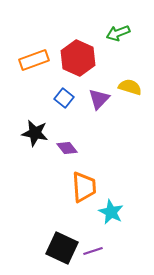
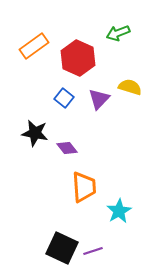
orange rectangle: moved 14 px up; rotated 16 degrees counterclockwise
cyan star: moved 8 px right, 1 px up; rotated 15 degrees clockwise
